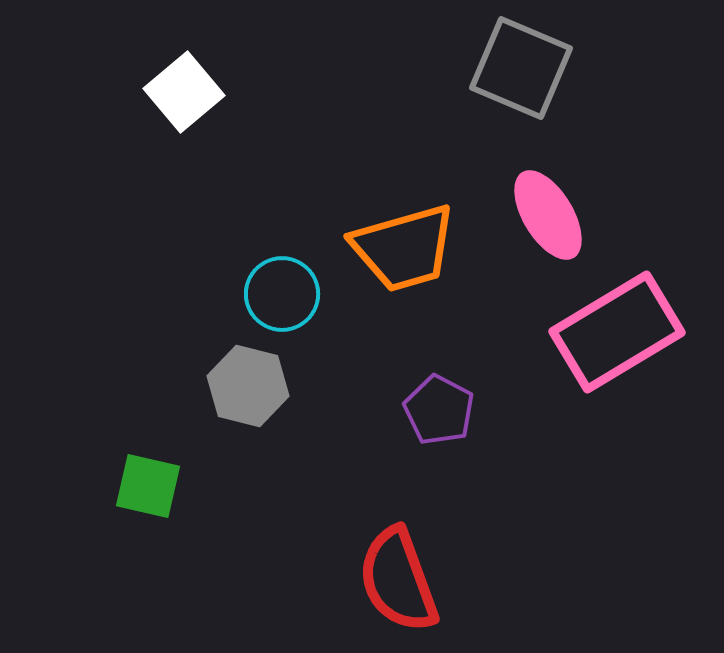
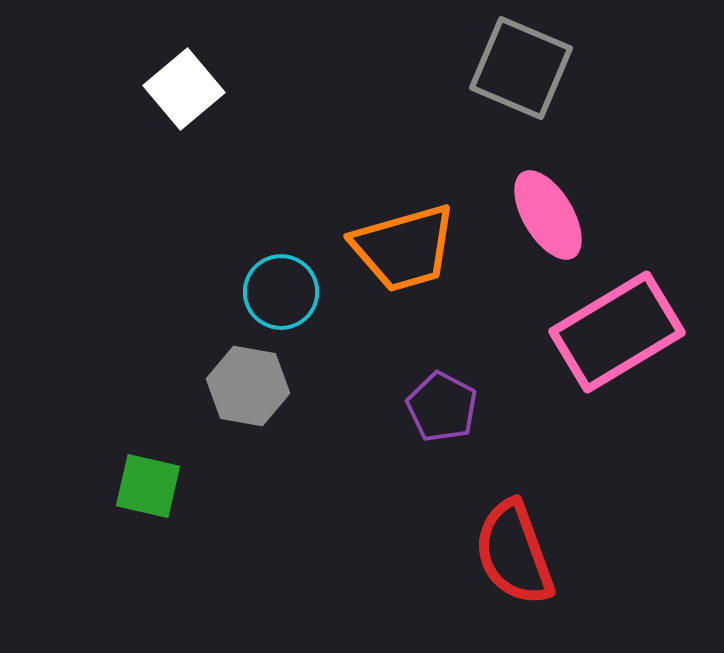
white square: moved 3 px up
cyan circle: moved 1 px left, 2 px up
gray hexagon: rotated 4 degrees counterclockwise
purple pentagon: moved 3 px right, 3 px up
red semicircle: moved 116 px right, 27 px up
